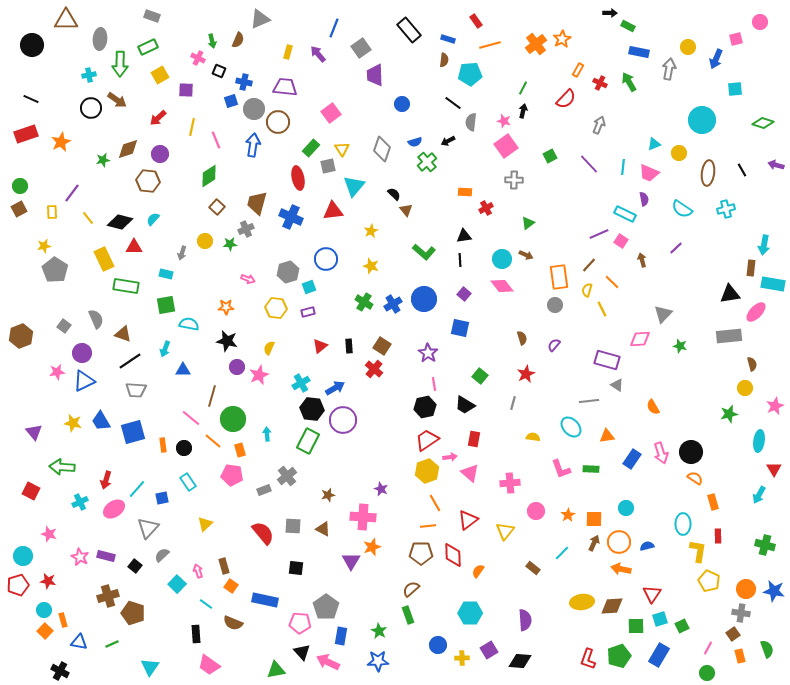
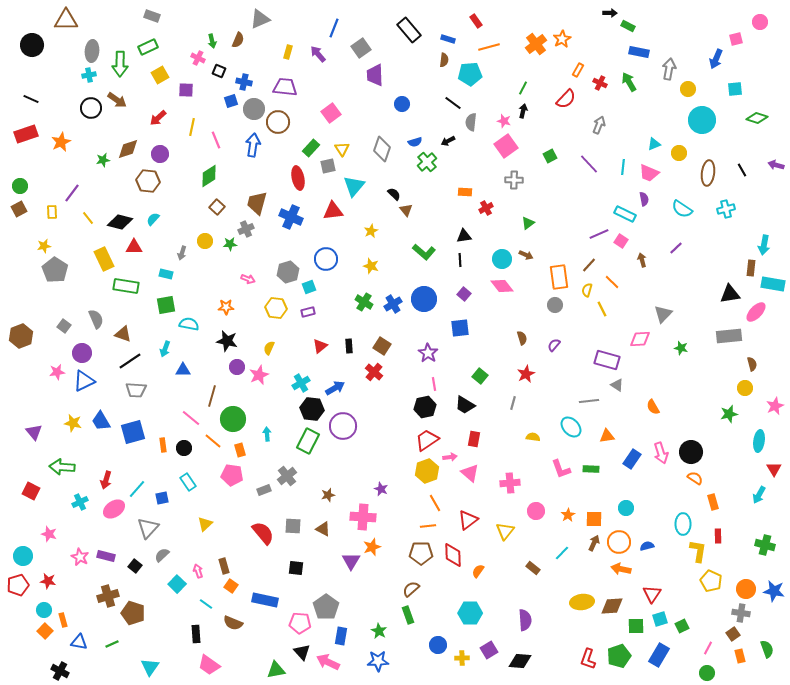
gray ellipse at (100, 39): moved 8 px left, 12 px down
orange line at (490, 45): moved 1 px left, 2 px down
yellow circle at (688, 47): moved 42 px down
green diamond at (763, 123): moved 6 px left, 5 px up
blue square at (460, 328): rotated 18 degrees counterclockwise
green star at (680, 346): moved 1 px right, 2 px down
red cross at (374, 369): moved 3 px down
purple circle at (343, 420): moved 6 px down
yellow pentagon at (709, 581): moved 2 px right
